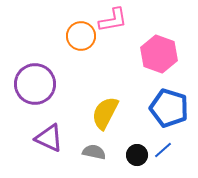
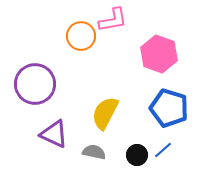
purple triangle: moved 5 px right, 4 px up
